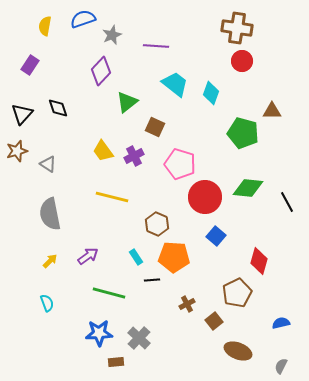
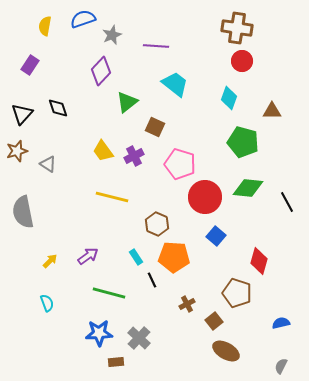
cyan diamond at (211, 93): moved 18 px right, 5 px down
green pentagon at (243, 133): moved 9 px down
gray semicircle at (50, 214): moved 27 px left, 2 px up
black line at (152, 280): rotated 70 degrees clockwise
brown pentagon at (237, 293): rotated 28 degrees counterclockwise
brown ellipse at (238, 351): moved 12 px left; rotated 8 degrees clockwise
